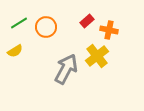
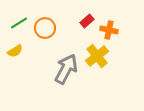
orange circle: moved 1 px left, 1 px down
